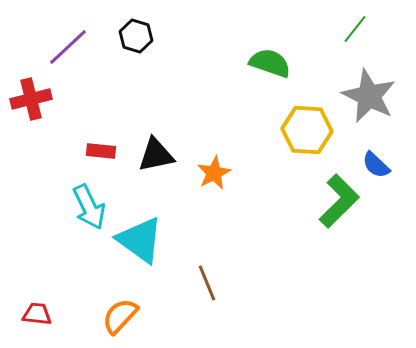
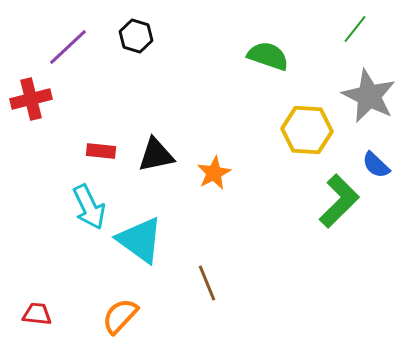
green semicircle: moved 2 px left, 7 px up
